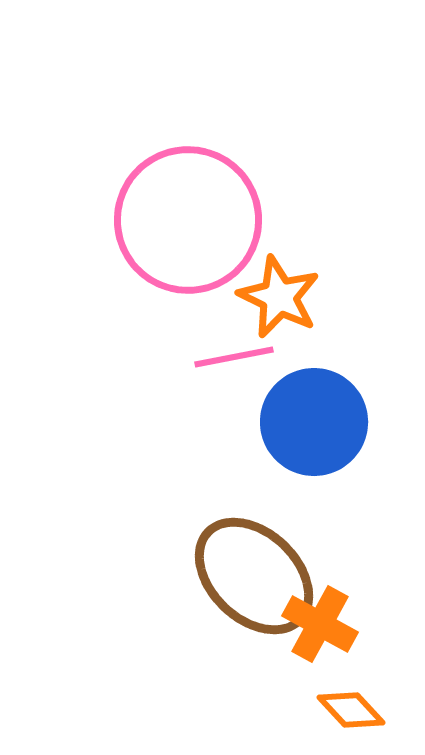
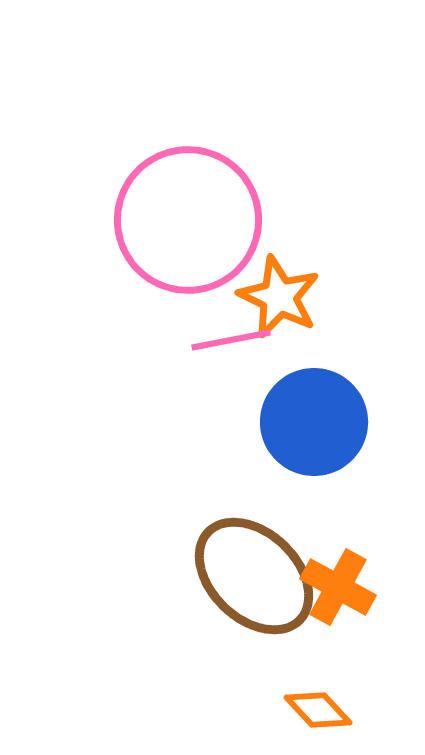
pink line: moved 3 px left, 17 px up
orange cross: moved 18 px right, 37 px up
orange diamond: moved 33 px left
